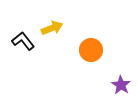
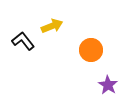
yellow arrow: moved 2 px up
purple star: moved 13 px left
